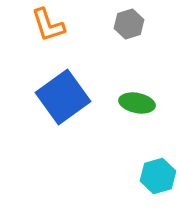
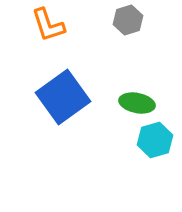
gray hexagon: moved 1 px left, 4 px up
cyan hexagon: moved 3 px left, 36 px up
